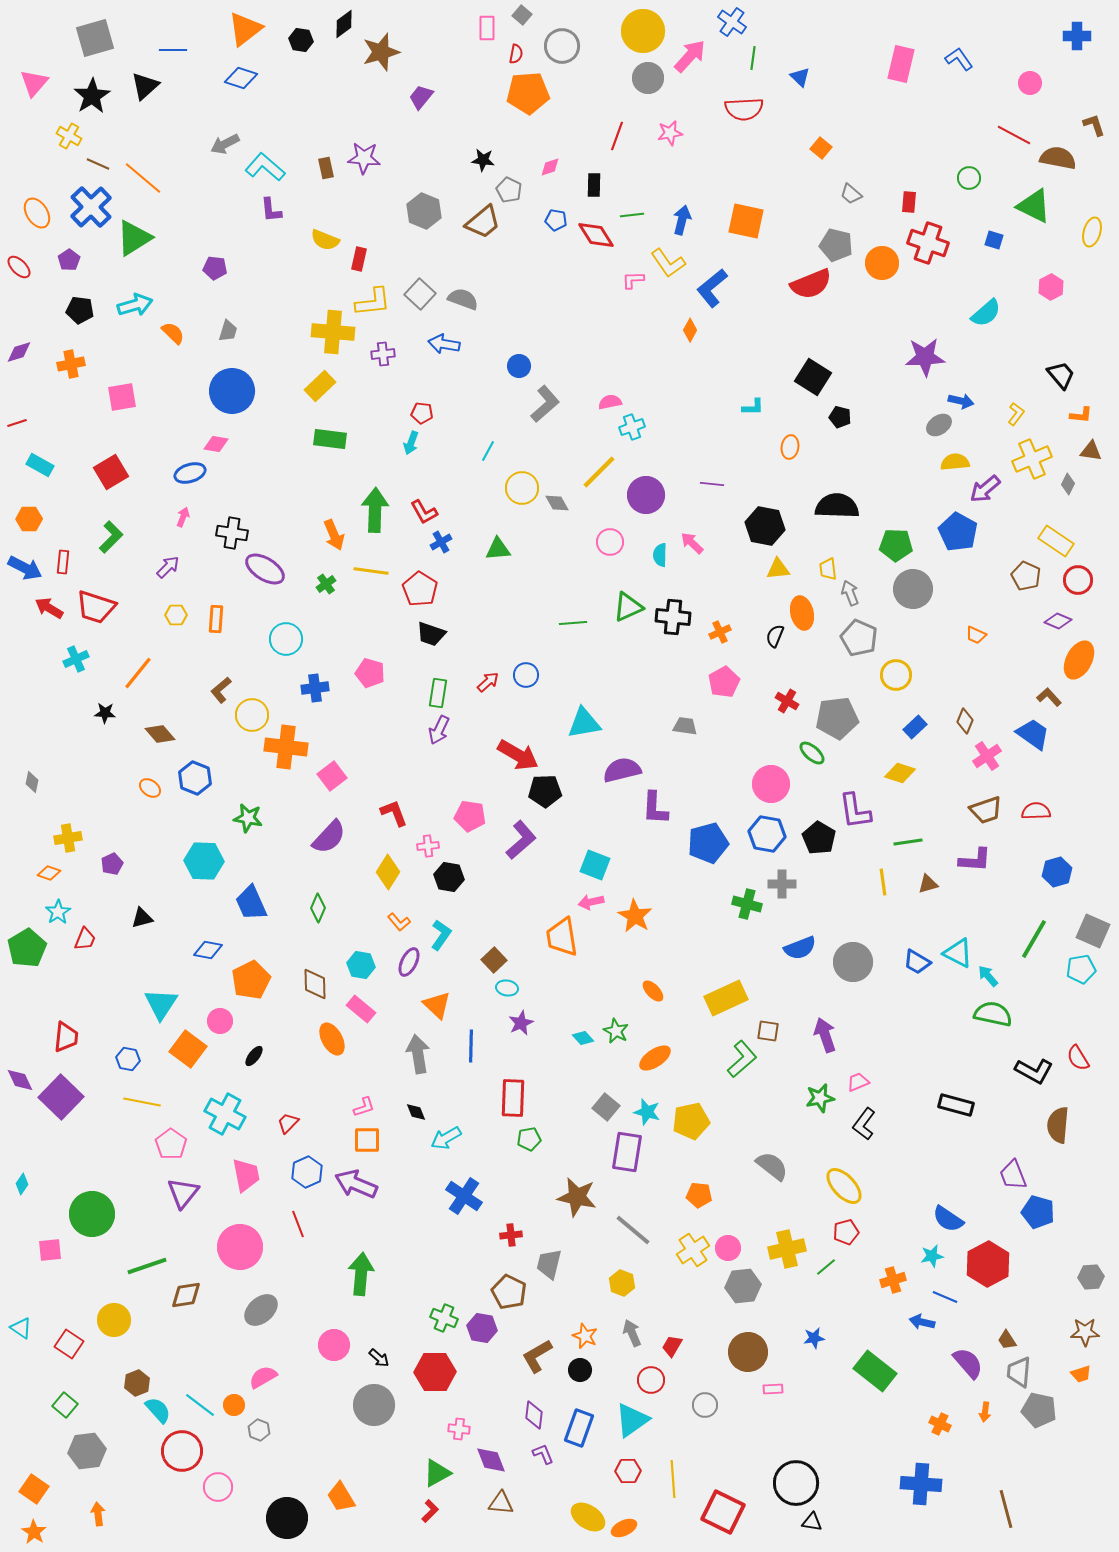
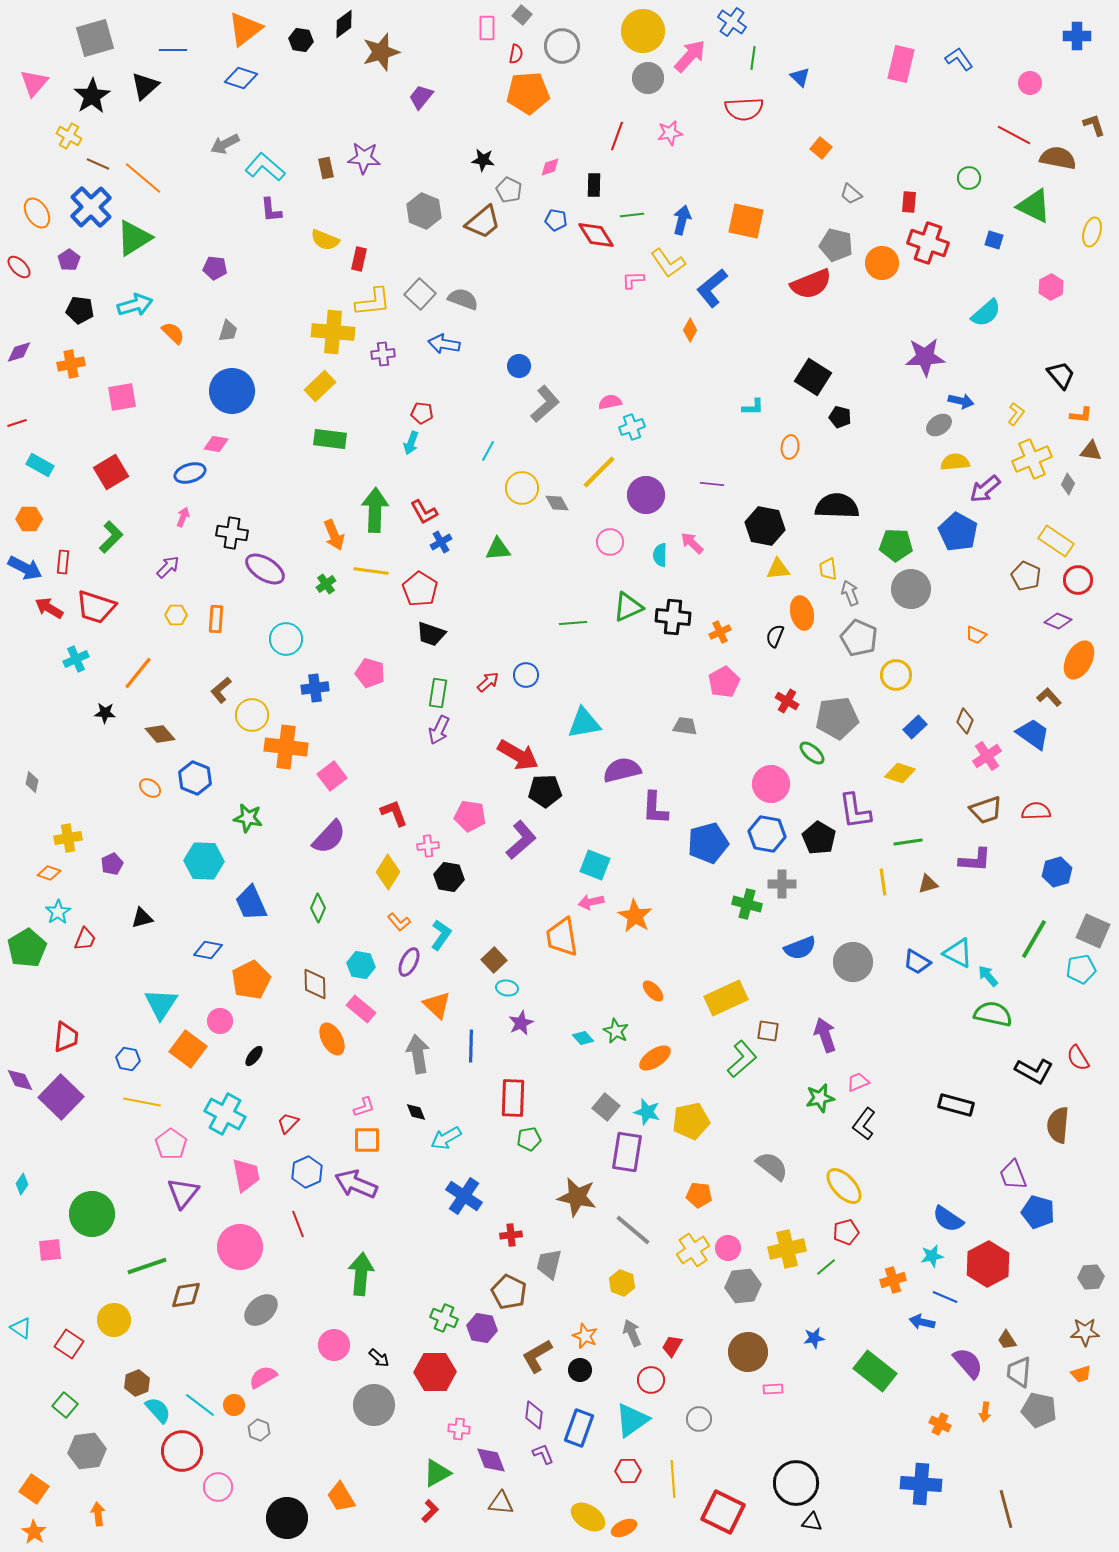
gray circle at (913, 589): moved 2 px left
gray circle at (705, 1405): moved 6 px left, 14 px down
